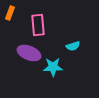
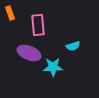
orange rectangle: rotated 40 degrees counterclockwise
